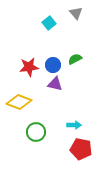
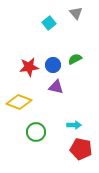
purple triangle: moved 1 px right, 3 px down
